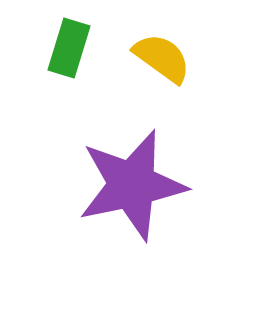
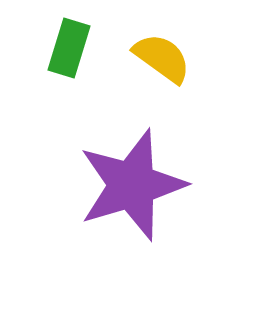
purple star: rotated 5 degrees counterclockwise
